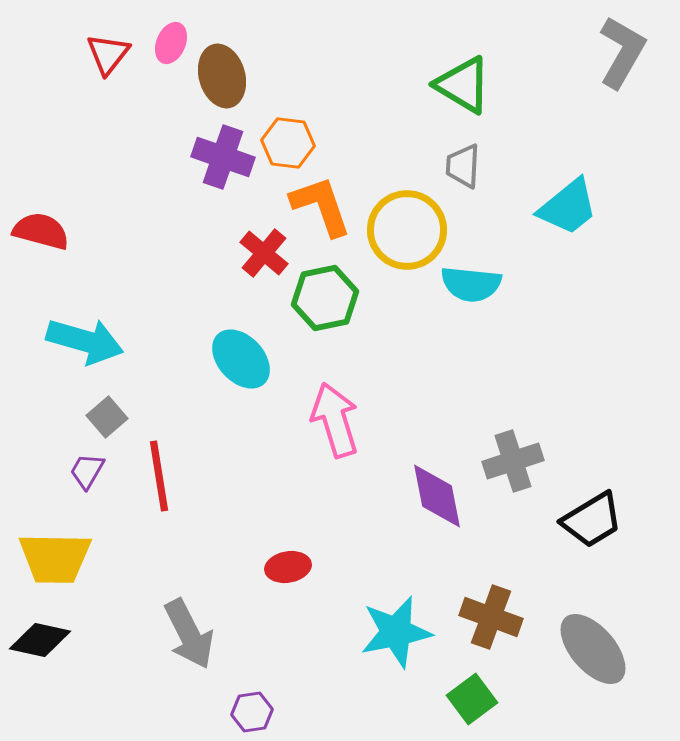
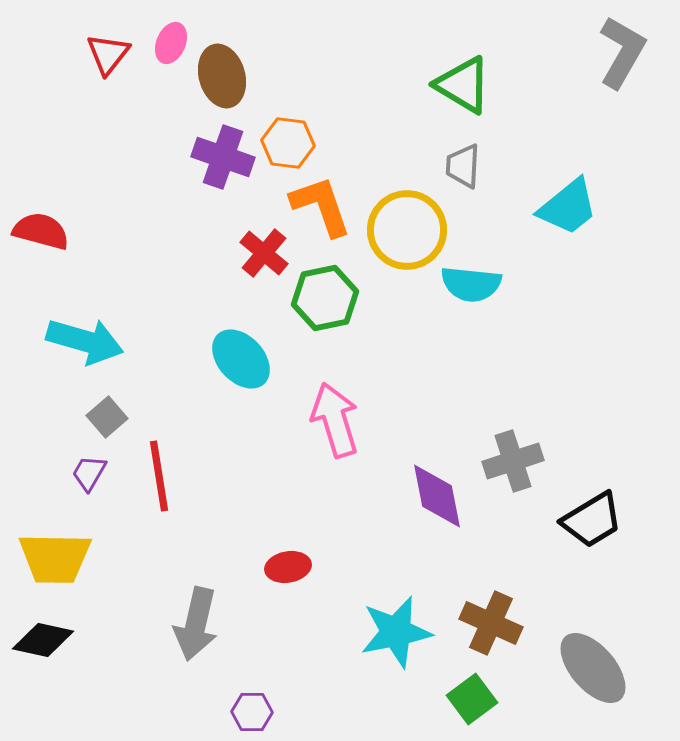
purple trapezoid: moved 2 px right, 2 px down
brown cross: moved 6 px down; rotated 4 degrees clockwise
gray arrow: moved 7 px right, 10 px up; rotated 40 degrees clockwise
black diamond: moved 3 px right
gray ellipse: moved 19 px down
purple hexagon: rotated 9 degrees clockwise
